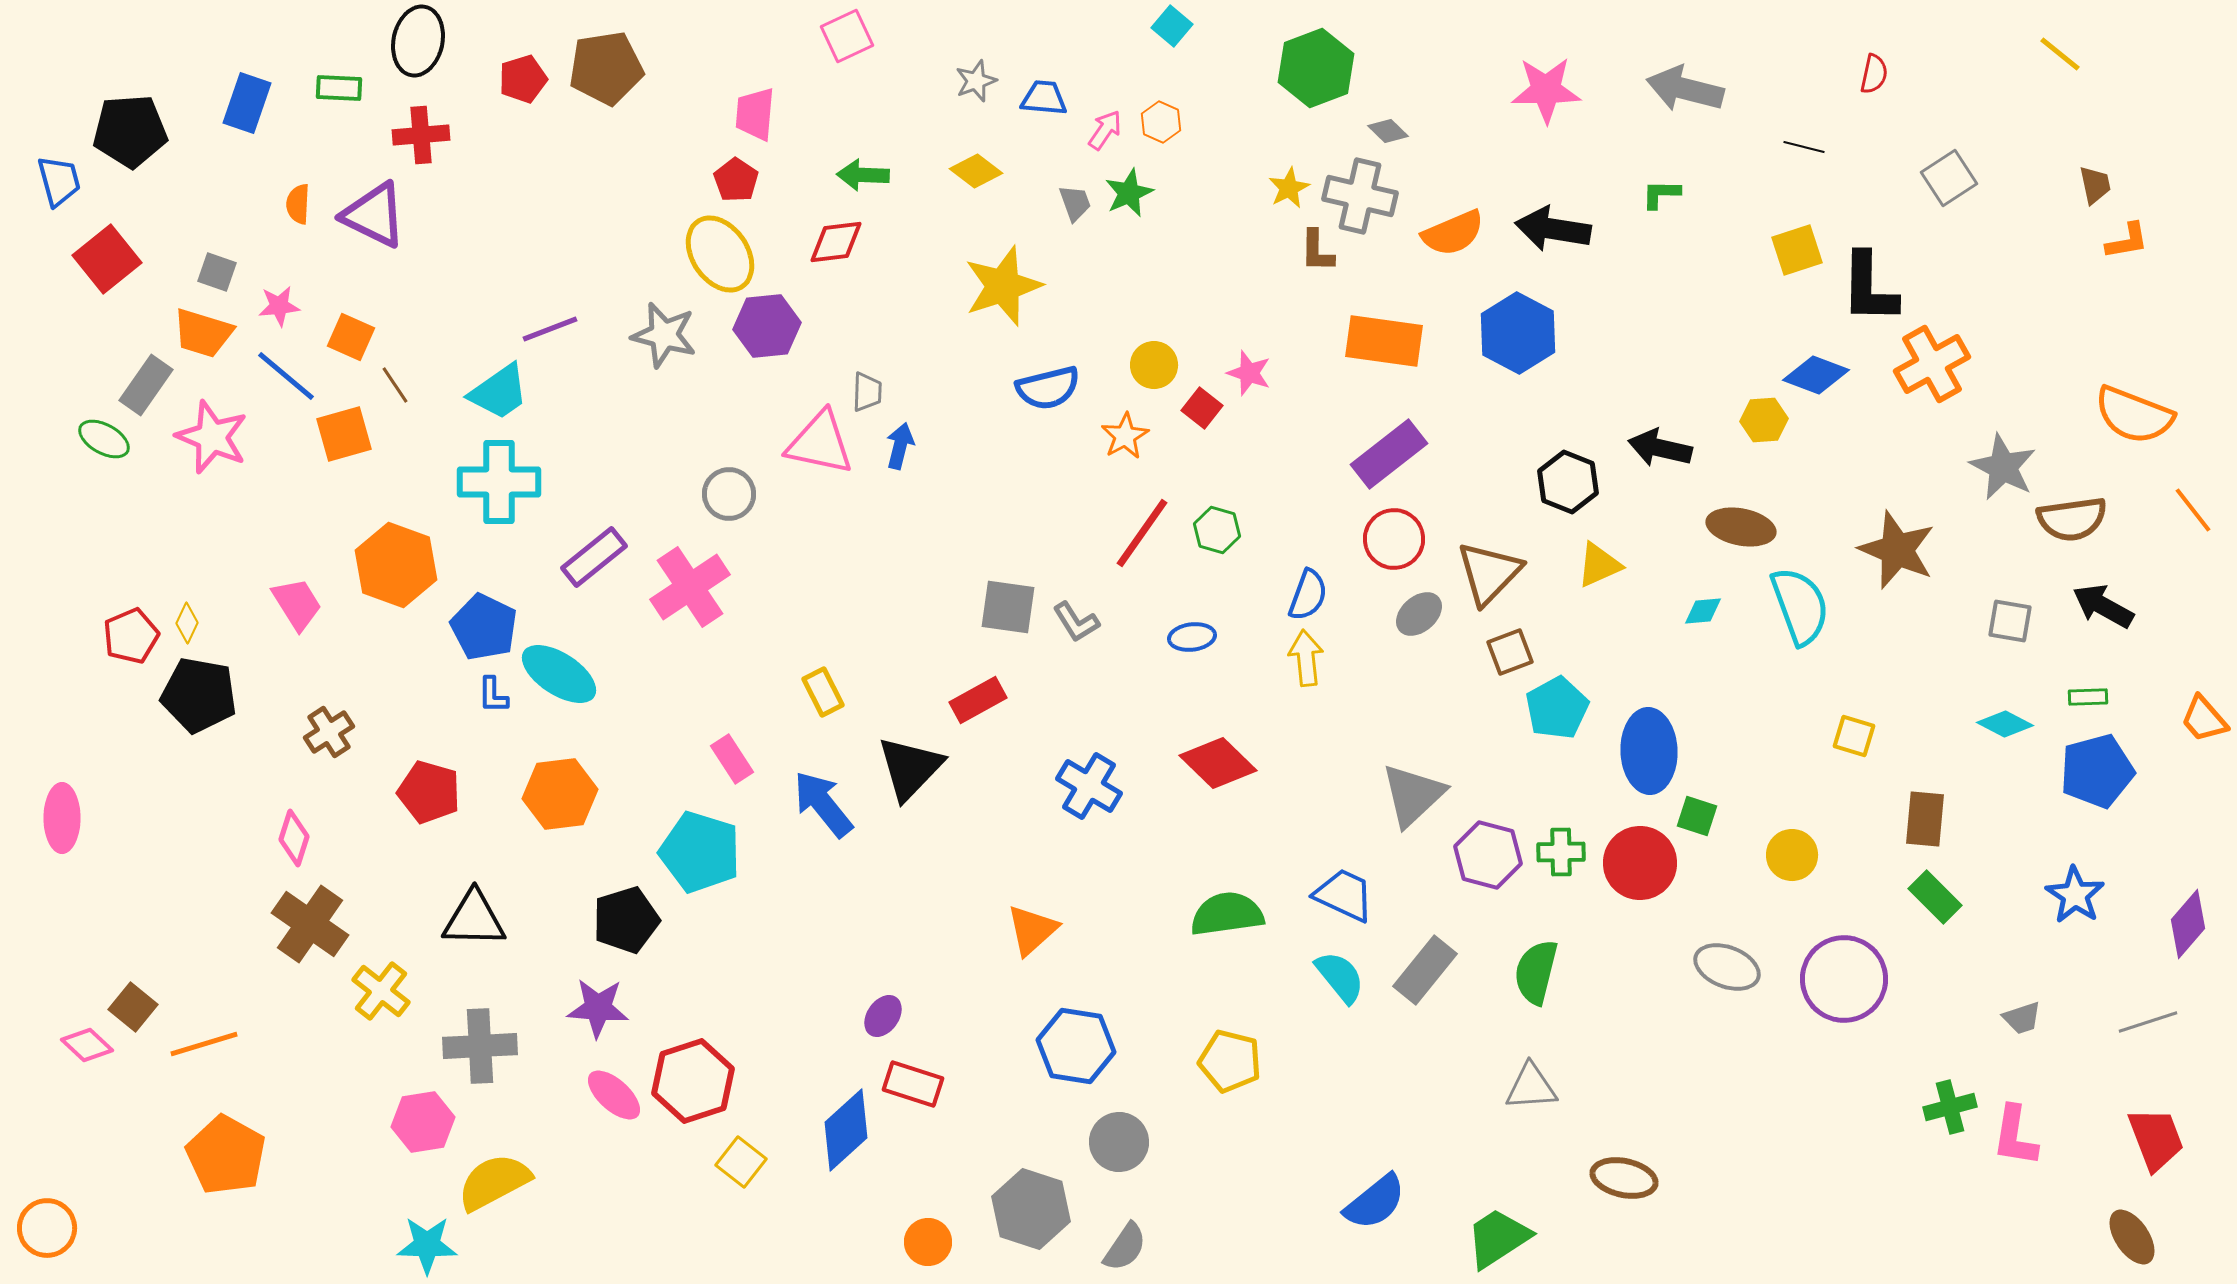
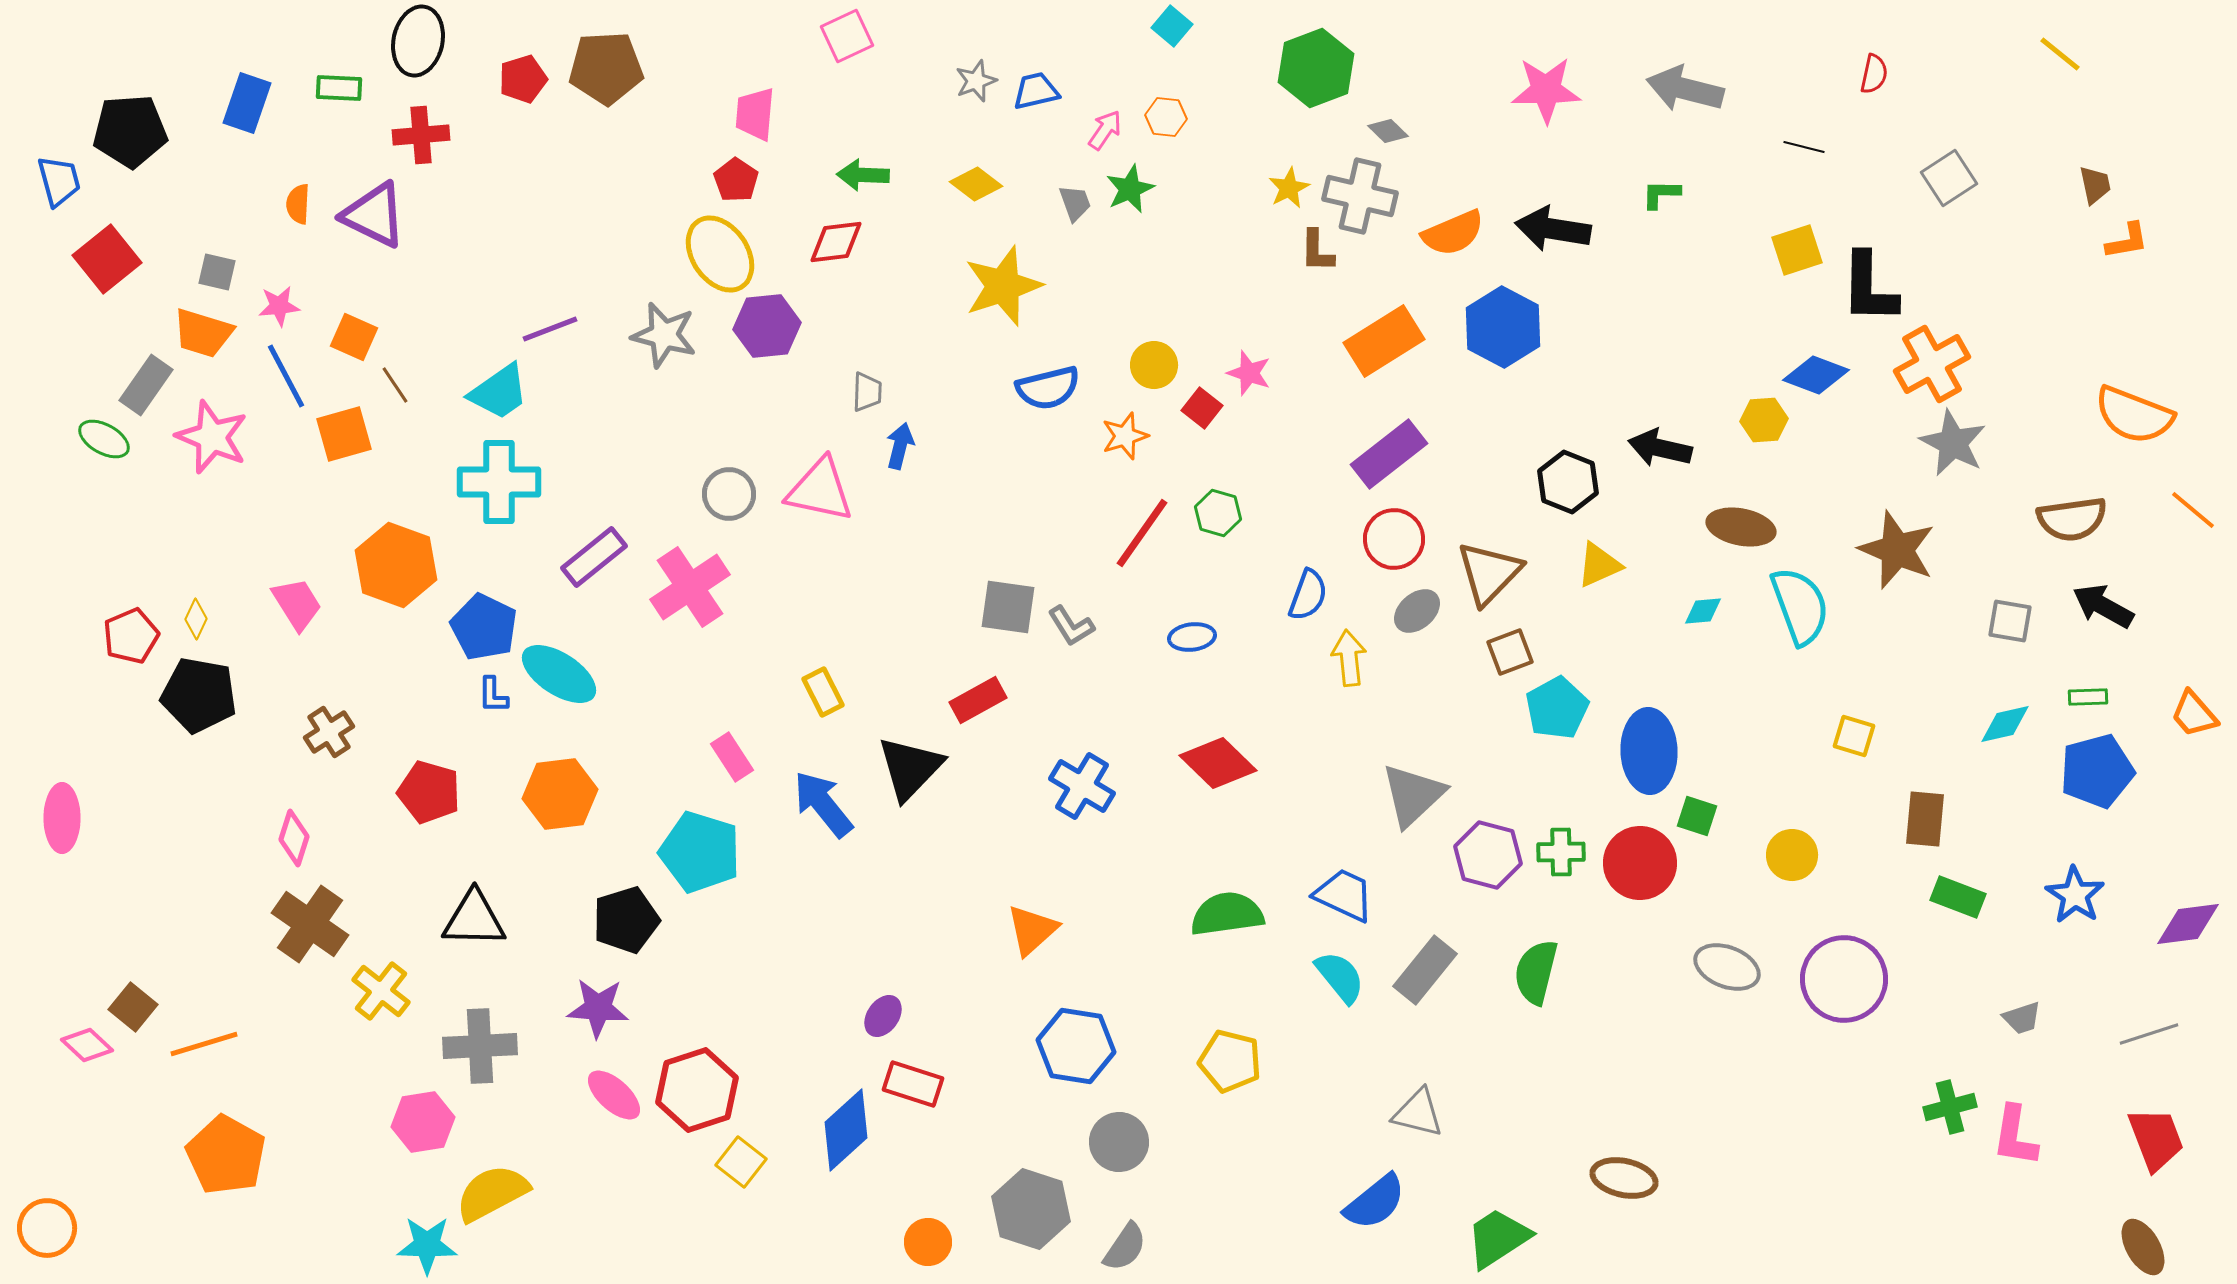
brown pentagon at (606, 68): rotated 6 degrees clockwise
blue trapezoid at (1044, 98): moved 8 px left, 7 px up; rotated 18 degrees counterclockwise
orange hexagon at (1161, 122): moved 5 px right, 5 px up; rotated 18 degrees counterclockwise
yellow diamond at (976, 171): moved 13 px down
green star at (1129, 193): moved 1 px right, 4 px up
gray square at (217, 272): rotated 6 degrees counterclockwise
blue hexagon at (1518, 333): moved 15 px left, 6 px up
orange square at (351, 337): moved 3 px right
orange rectangle at (1384, 341): rotated 40 degrees counterclockwise
blue line at (286, 376): rotated 22 degrees clockwise
orange star at (1125, 436): rotated 12 degrees clockwise
pink triangle at (820, 443): moved 47 px down
gray star at (2003, 467): moved 50 px left, 24 px up
orange line at (2193, 510): rotated 12 degrees counterclockwise
green hexagon at (1217, 530): moved 1 px right, 17 px up
gray ellipse at (1419, 614): moved 2 px left, 3 px up
gray L-shape at (1076, 622): moved 5 px left, 4 px down
yellow diamond at (187, 623): moved 9 px right, 4 px up
yellow arrow at (1306, 658): moved 43 px right
orange trapezoid at (2204, 719): moved 10 px left, 5 px up
cyan diamond at (2005, 724): rotated 40 degrees counterclockwise
pink rectangle at (732, 759): moved 2 px up
blue cross at (1089, 786): moved 7 px left
green rectangle at (1935, 897): moved 23 px right; rotated 24 degrees counterclockwise
purple diamond at (2188, 924): rotated 42 degrees clockwise
gray line at (2148, 1022): moved 1 px right, 12 px down
red hexagon at (693, 1081): moved 4 px right, 9 px down
gray triangle at (1531, 1087): moved 113 px left, 26 px down; rotated 18 degrees clockwise
yellow semicircle at (494, 1182): moved 2 px left, 11 px down
brown ellipse at (2132, 1237): moved 11 px right, 10 px down; rotated 4 degrees clockwise
